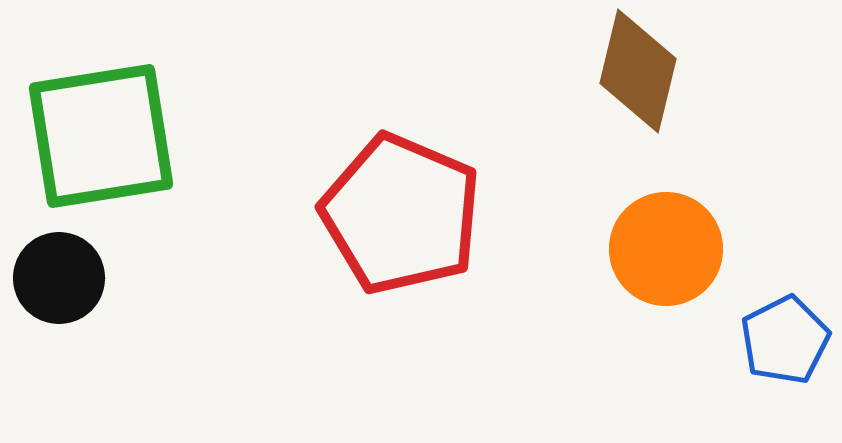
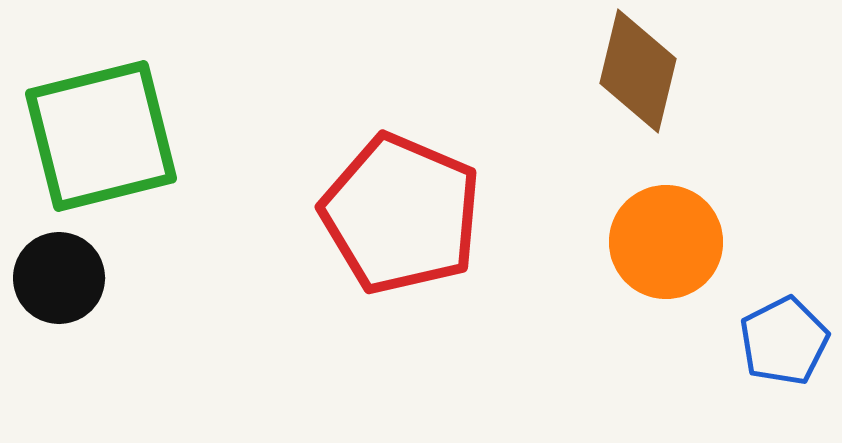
green square: rotated 5 degrees counterclockwise
orange circle: moved 7 px up
blue pentagon: moved 1 px left, 1 px down
